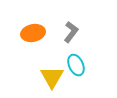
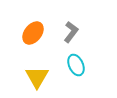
orange ellipse: rotated 40 degrees counterclockwise
yellow triangle: moved 15 px left
